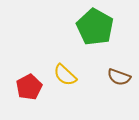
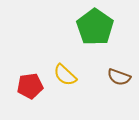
green pentagon: rotated 6 degrees clockwise
red pentagon: moved 1 px right, 1 px up; rotated 20 degrees clockwise
